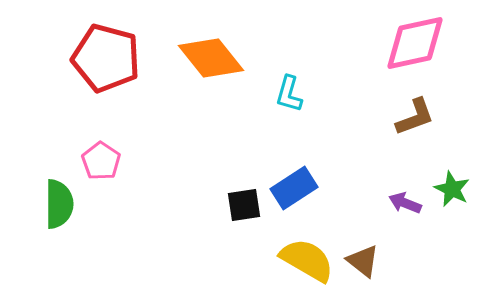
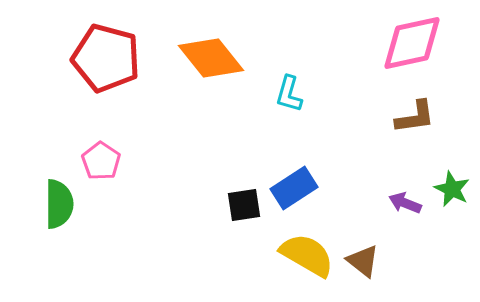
pink diamond: moved 3 px left
brown L-shape: rotated 12 degrees clockwise
yellow semicircle: moved 5 px up
